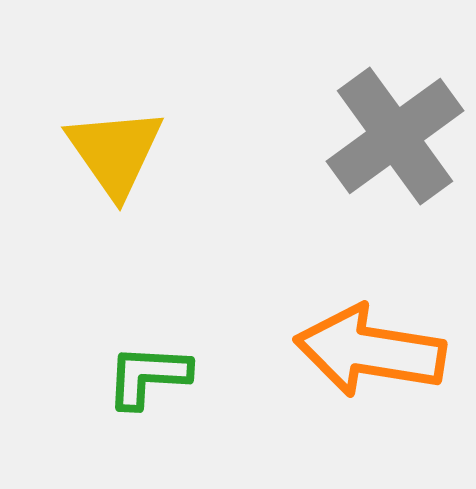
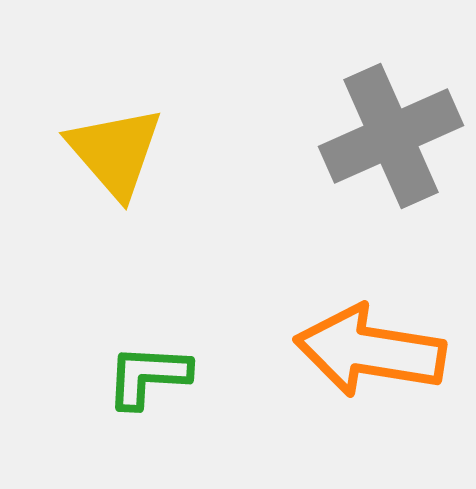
gray cross: moved 4 px left; rotated 12 degrees clockwise
yellow triangle: rotated 6 degrees counterclockwise
